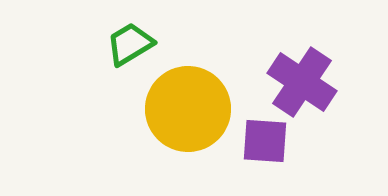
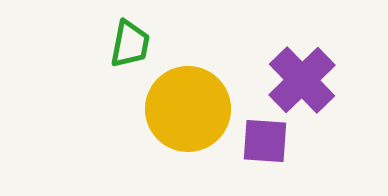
green trapezoid: rotated 132 degrees clockwise
purple cross: moved 2 px up; rotated 12 degrees clockwise
